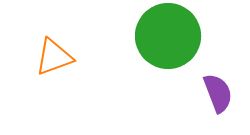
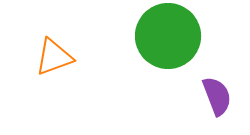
purple semicircle: moved 1 px left, 3 px down
